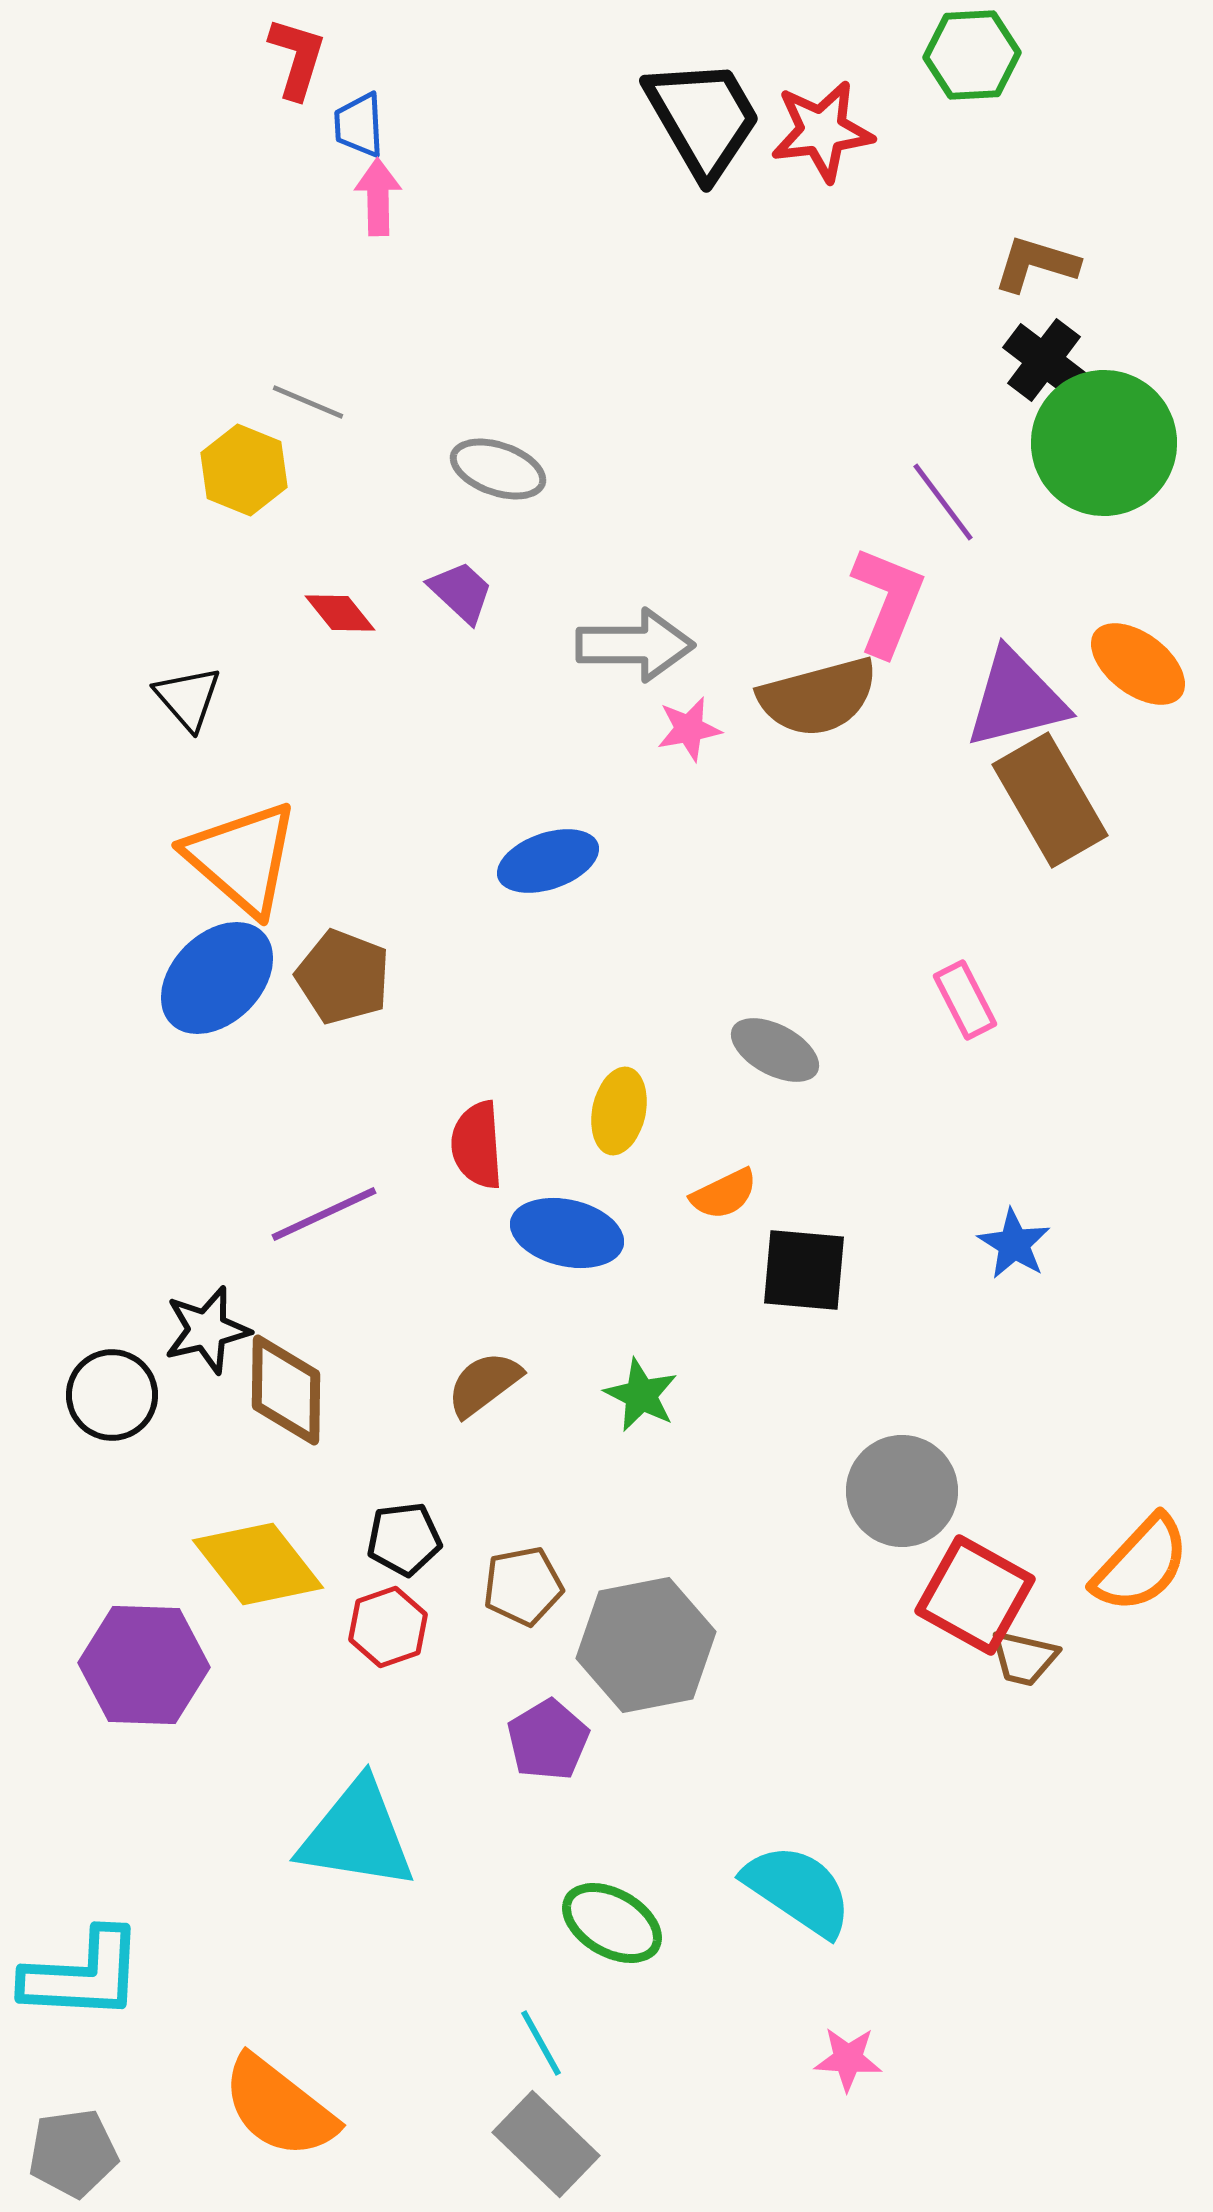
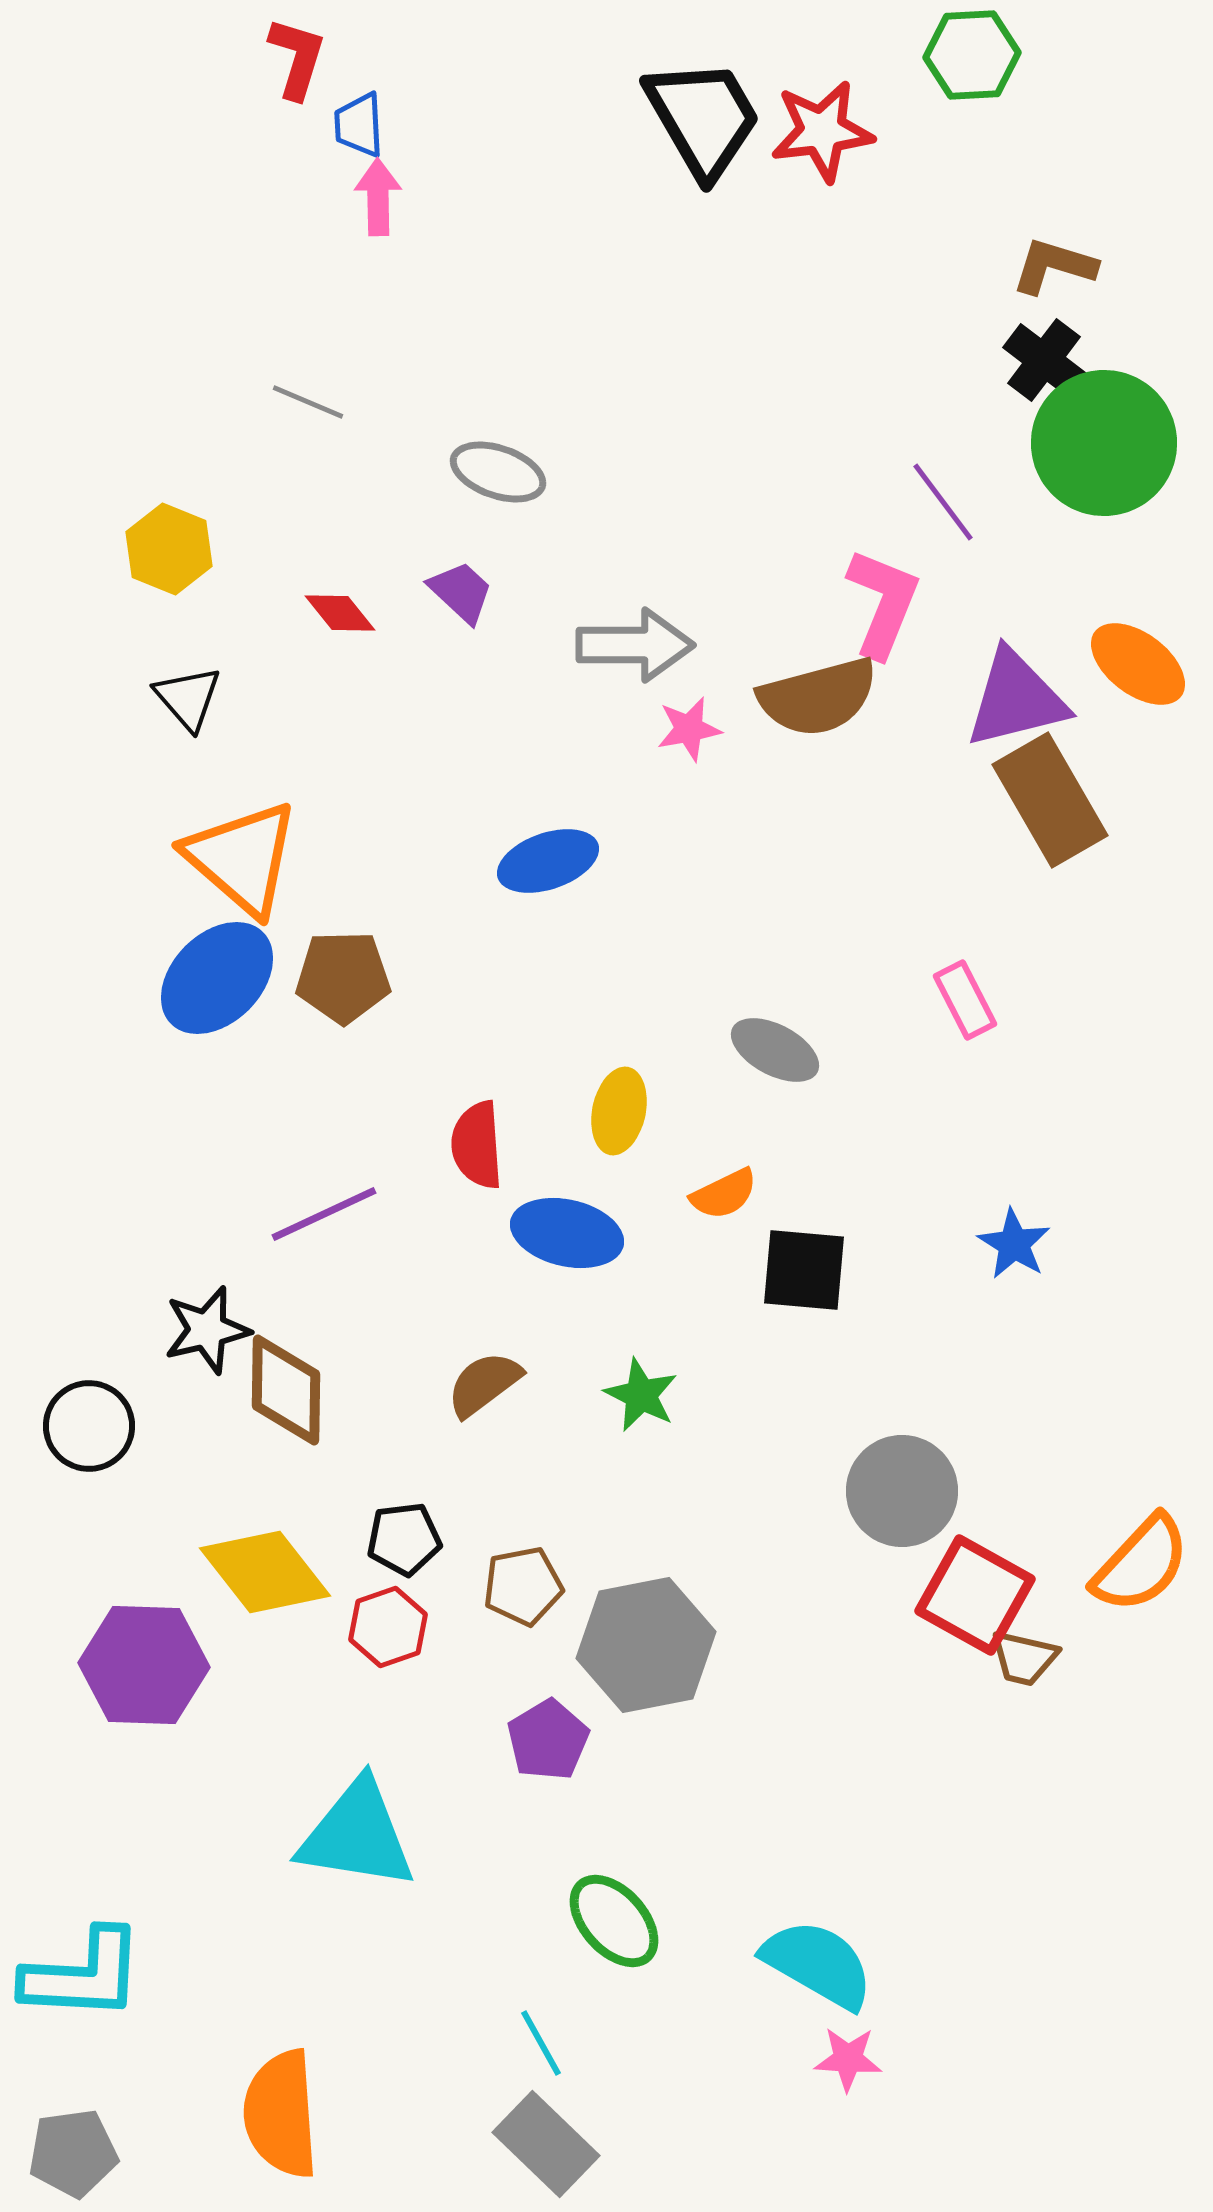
brown L-shape at (1036, 264): moved 18 px right, 2 px down
gray ellipse at (498, 469): moved 3 px down
yellow hexagon at (244, 470): moved 75 px left, 79 px down
pink L-shape at (888, 601): moved 5 px left, 2 px down
brown pentagon at (343, 977): rotated 22 degrees counterclockwise
black circle at (112, 1395): moved 23 px left, 31 px down
yellow diamond at (258, 1564): moved 7 px right, 8 px down
cyan semicircle at (798, 1890): moved 20 px right, 74 px down; rotated 4 degrees counterclockwise
green ellipse at (612, 1923): moved 2 px right, 2 px up; rotated 18 degrees clockwise
orange semicircle at (279, 2107): moved 2 px right, 7 px down; rotated 48 degrees clockwise
